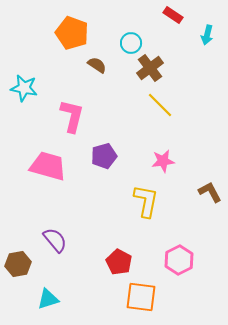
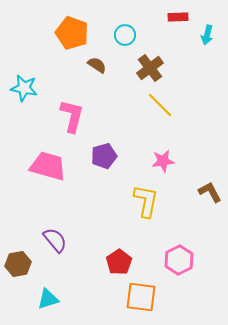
red rectangle: moved 5 px right, 2 px down; rotated 36 degrees counterclockwise
cyan circle: moved 6 px left, 8 px up
red pentagon: rotated 10 degrees clockwise
